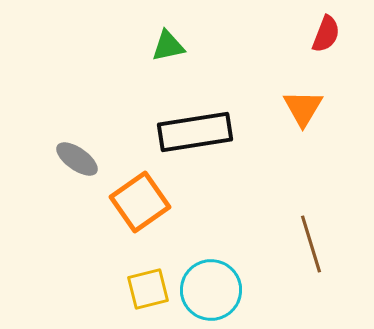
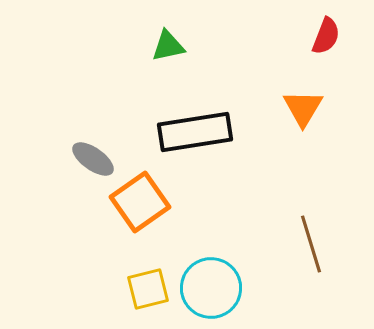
red semicircle: moved 2 px down
gray ellipse: moved 16 px right
cyan circle: moved 2 px up
